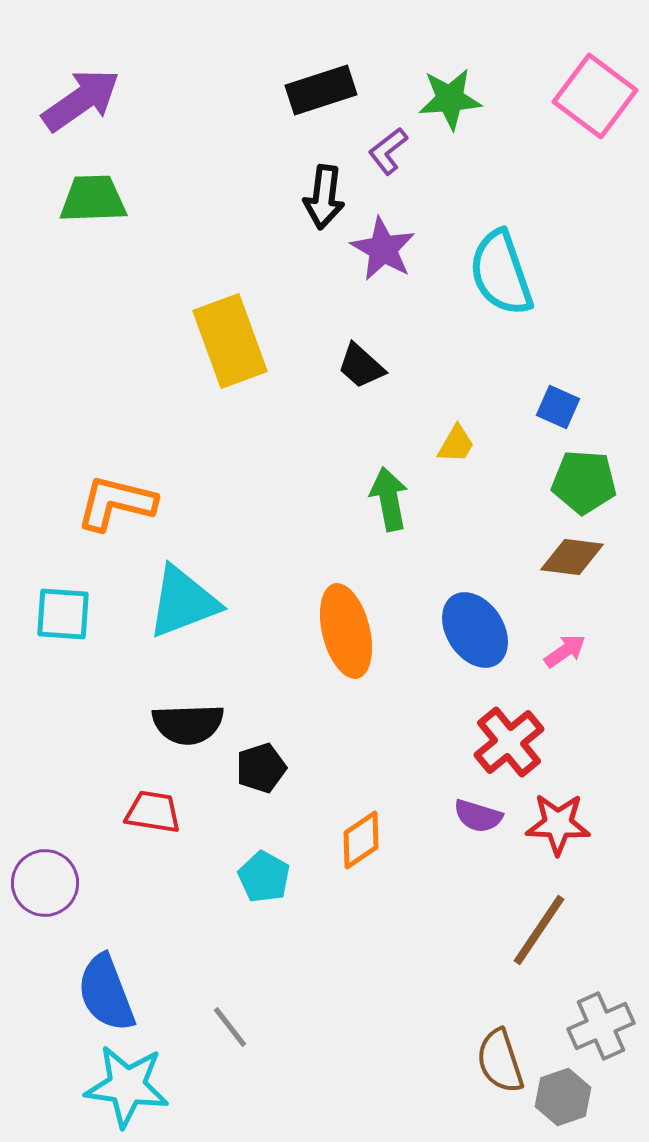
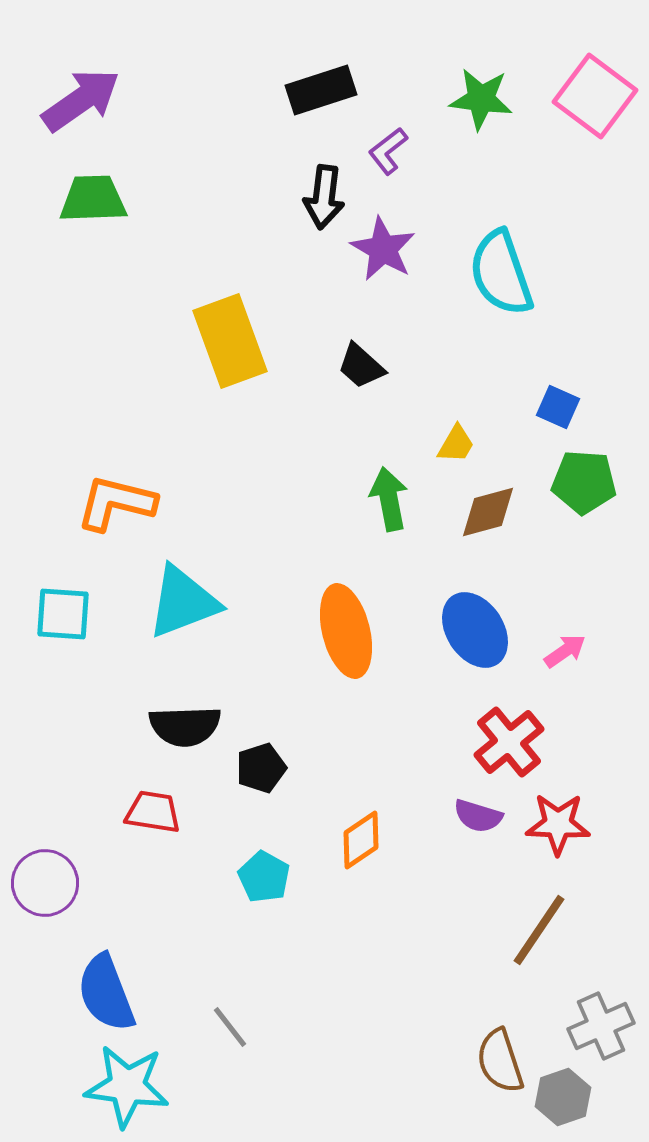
green star: moved 31 px right; rotated 12 degrees clockwise
brown diamond: moved 84 px left, 45 px up; rotated 22 degrees counterclockwise
black semicircle: moved 3 px left, 2 px down
